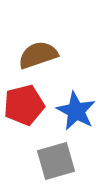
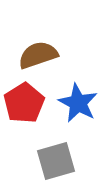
red pentagon: moved 2 px up; rotated 18 degrees counterclockwise
blue star: moved 2 px right, 8 px up
